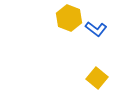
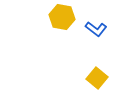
yellow hexagon: moved 7 px left, 1 px up; rotated 10 degrees counterclockwise
